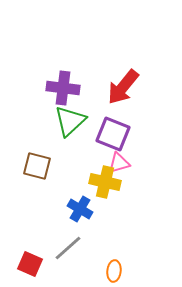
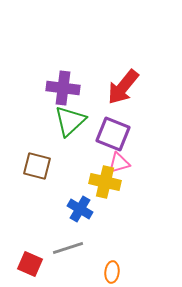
gray line: rotated 24 degrees clockwise
orange ellipse: moved 2 px left, 1 px down
